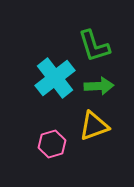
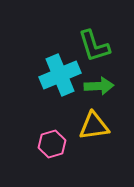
cyan cross: moved 5 px right, 3 px up; rotated 15 degrees clockwise
yellow triangle: rotated 12 degrees clockwise
